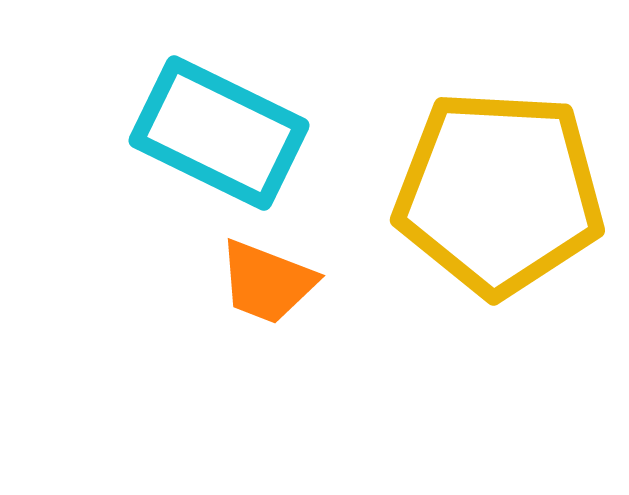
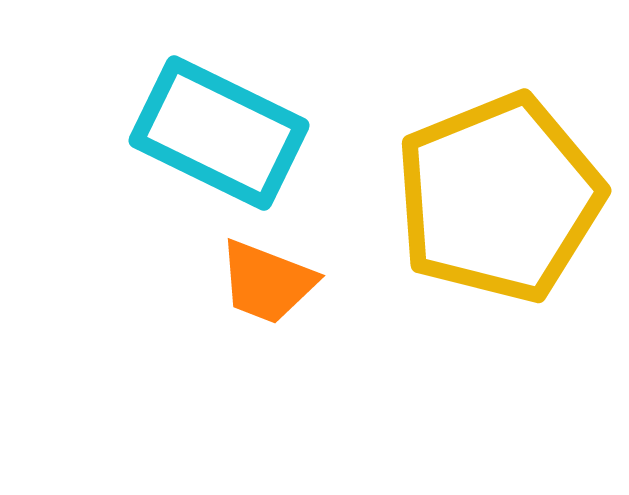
yellow pentagon: moved 5 px down; rotated 25 degrees counterclockwise
